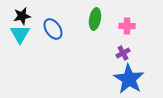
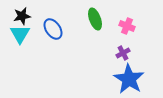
green ellipse: rotated 30 degrees counterclockwise
pink cross: rotated 21 degrees clockwise
